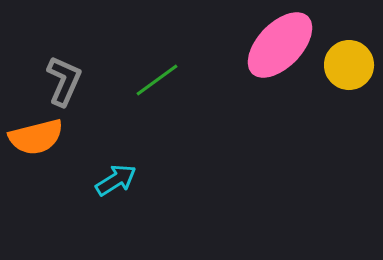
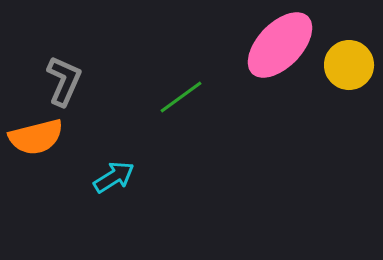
green line: moved 24 px right, 17 px down
cyan arrow: moved 2 px left, 3 px up
